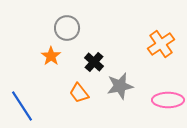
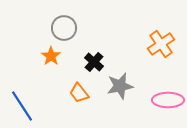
gray circle: moved 3 px left
